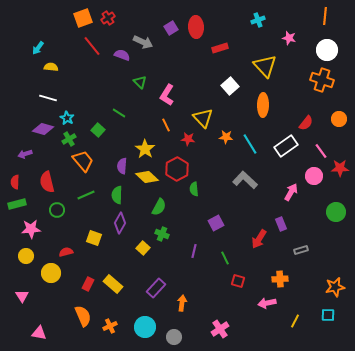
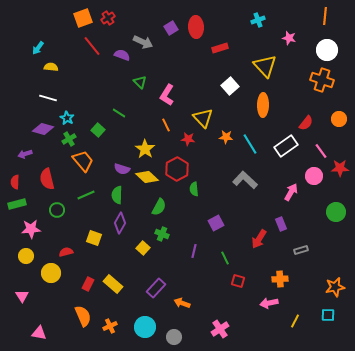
purple semicircle at (122, 166): moved 3 px down; rotated 77 degrees counterclockwise
red semicircle at (47, 182): moved 3 px up
orange arrow at (182, 303): rotated 77 degrees counterclockwise
pink arrow at (267, 303): moved 2 px right
